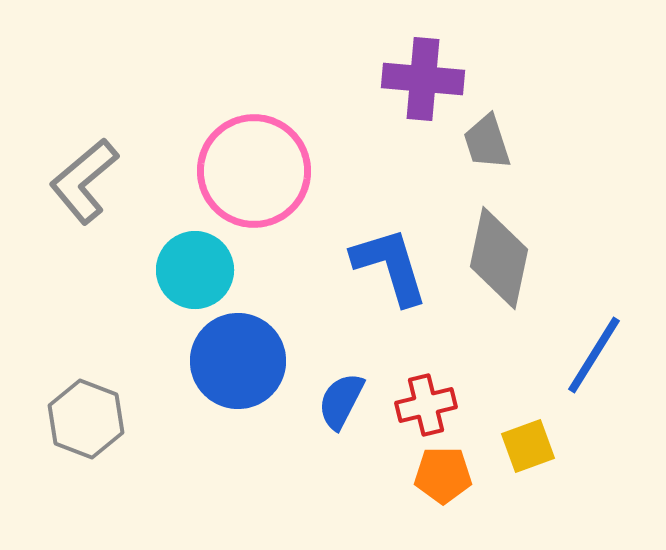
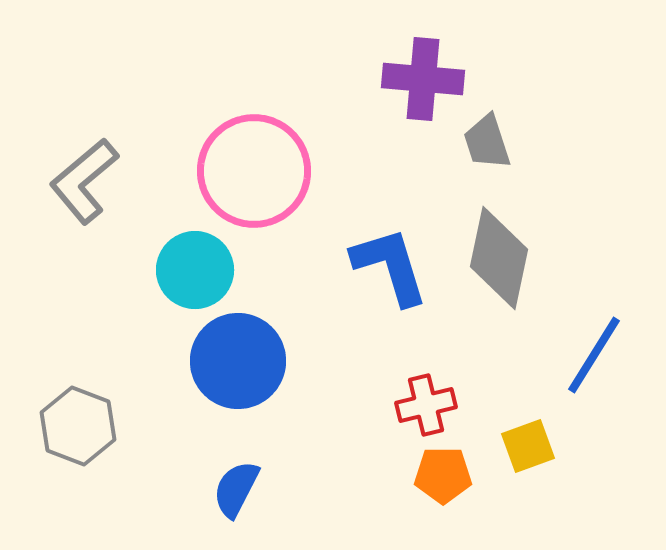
blue semicircle: moved 105 px left, 88 px down
gray hexagon: moved 8 px left, 7 px down
